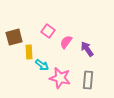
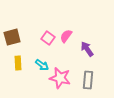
pink square: moved 7 px down
brown square: moved 2 px left
pink semicircle: moved 6 px up
yellow rectangle: moved 11 px left, 11 px down
